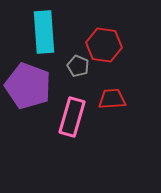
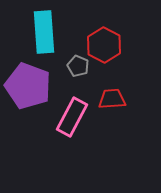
red hexagon: rotated 20 degrees clockwise
pink rectangle: rotated 12 degrees clockwise
